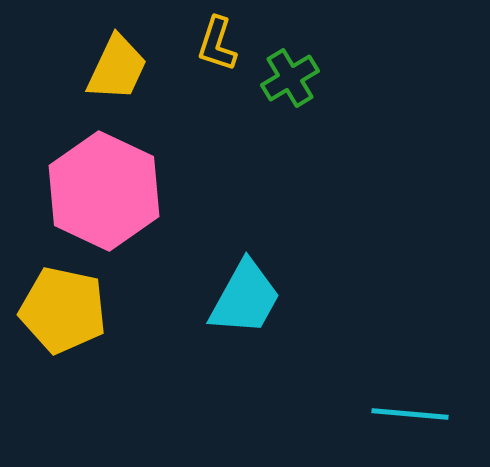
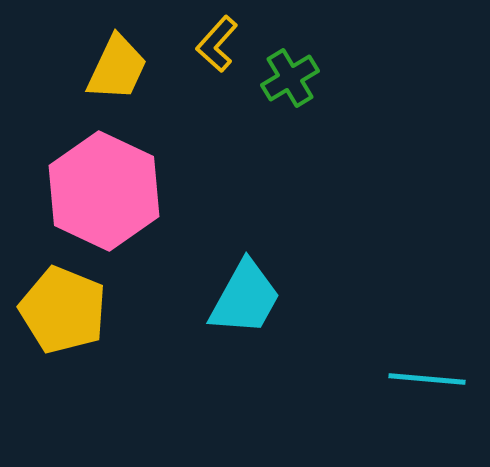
yellow L-shape: rotated 24 degrees clockwise
yellow pentagon: rotated 10 degrees clockwise
cyan line: moved 17 px right, 35 px up
